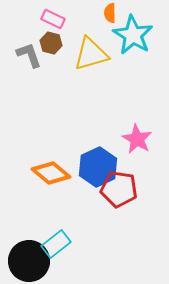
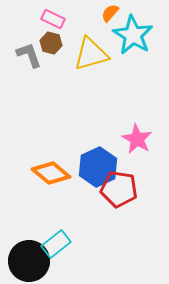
orange semicircle: rotated 42 degrees clockwise
